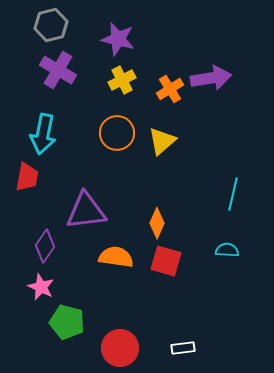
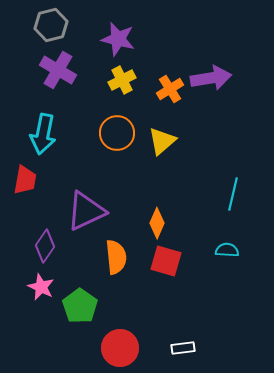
red trapezoid: moved 2 px left, 3 px down
purple triangle: rotated 18 degrees counterclockwise
orange semicircle: rotated 76 degrees clockwise
green pentagon: moved 13 px right, 16 px up; rotated 20 degrees clockwise
